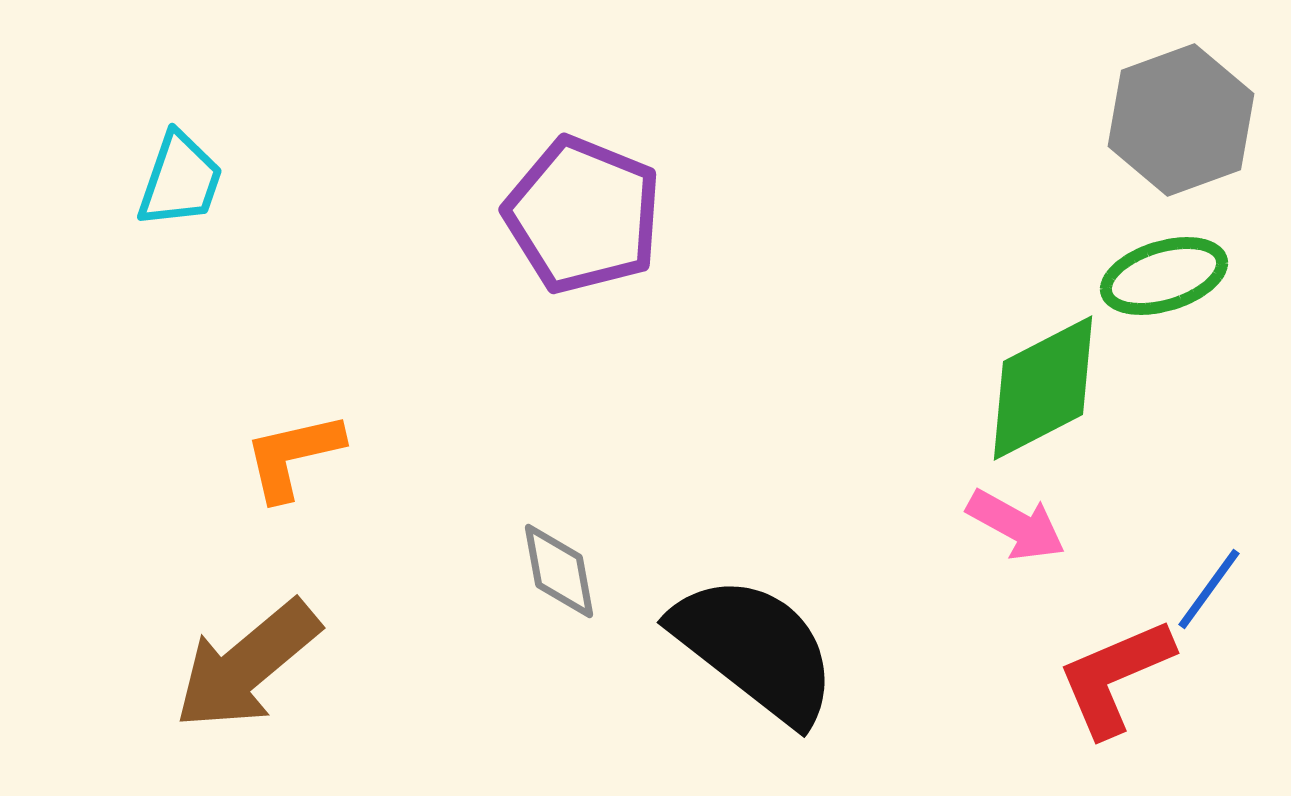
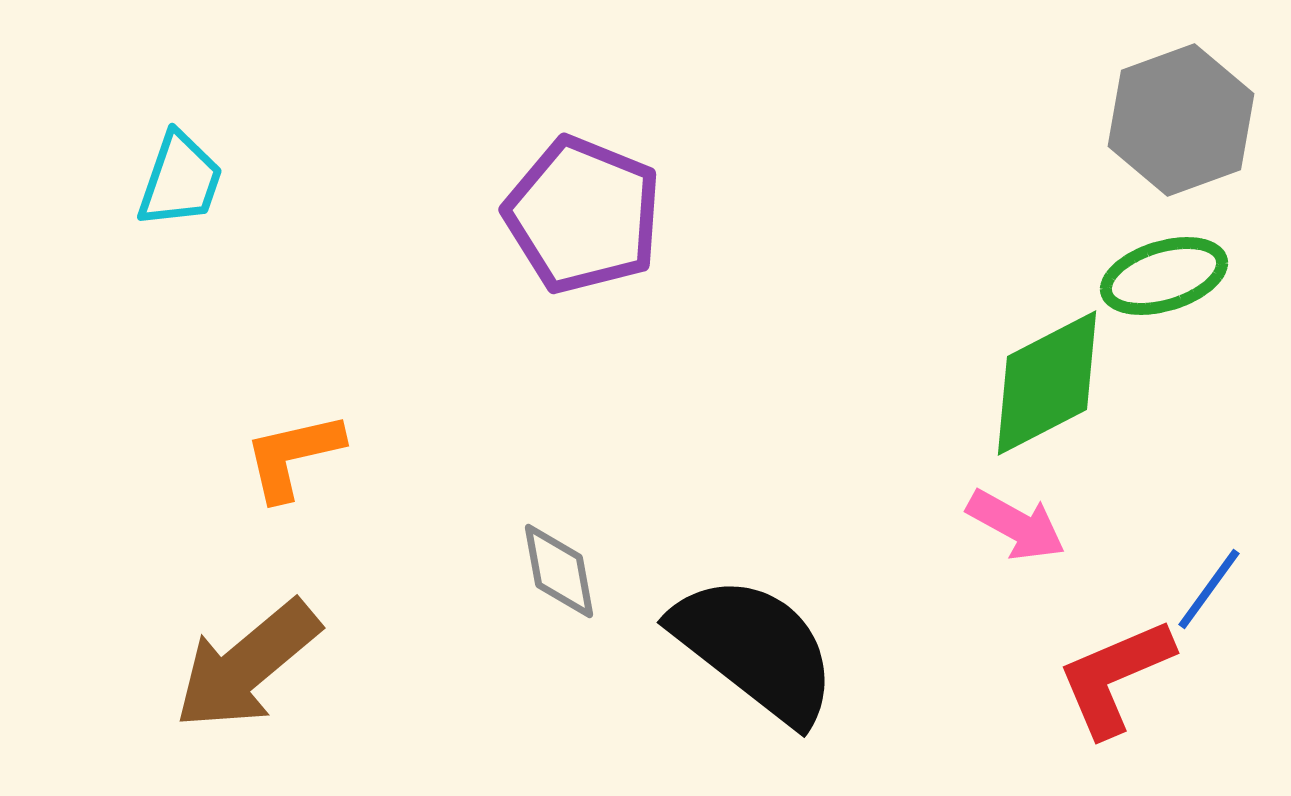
green diamond: moved 4 px right, 5 px up
